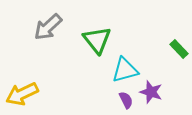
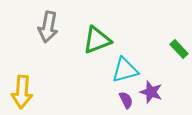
gray arrow: rotated 36 degrees counterclockwise
green triangle: rotated 48 degrees clockwise
yellow arrow: moved 2 px up; rotated 60 degrees counterclockwise
